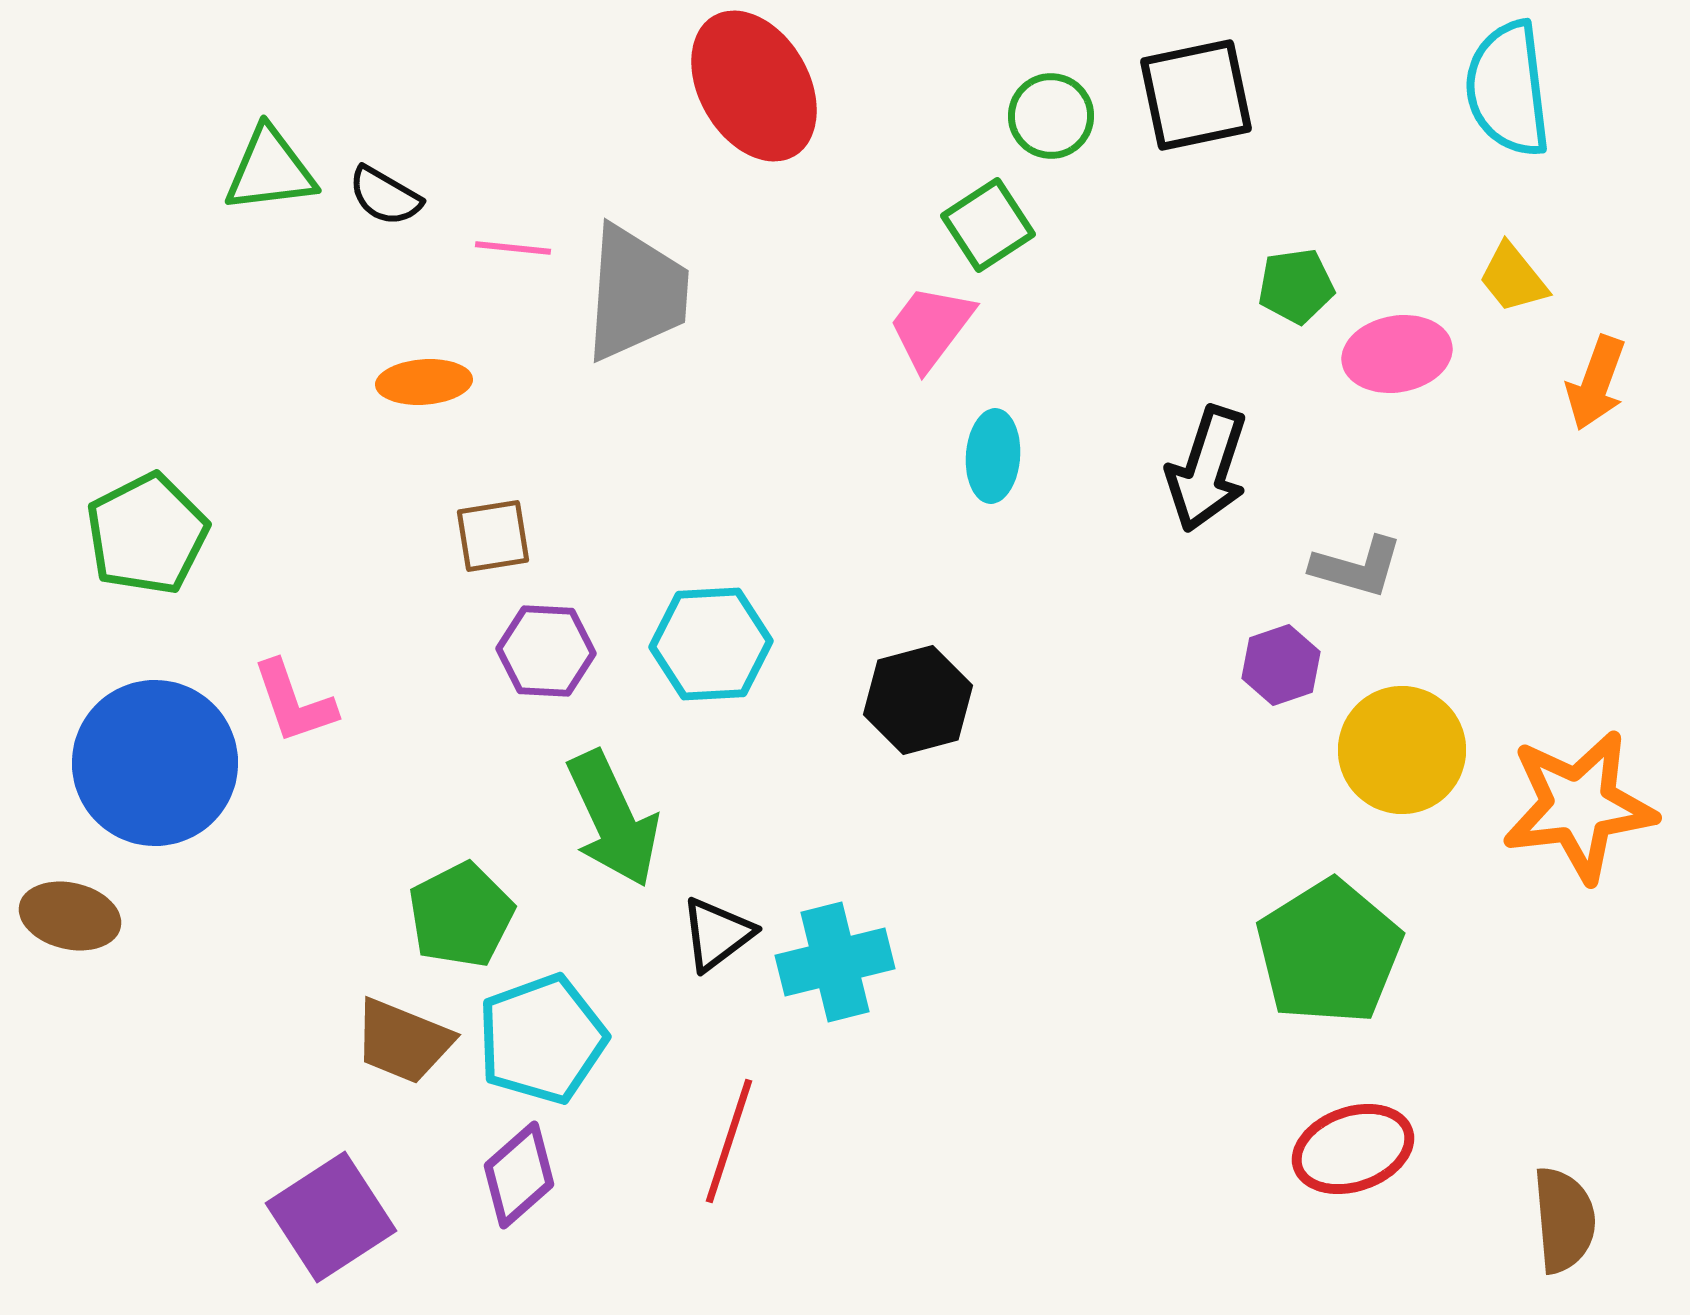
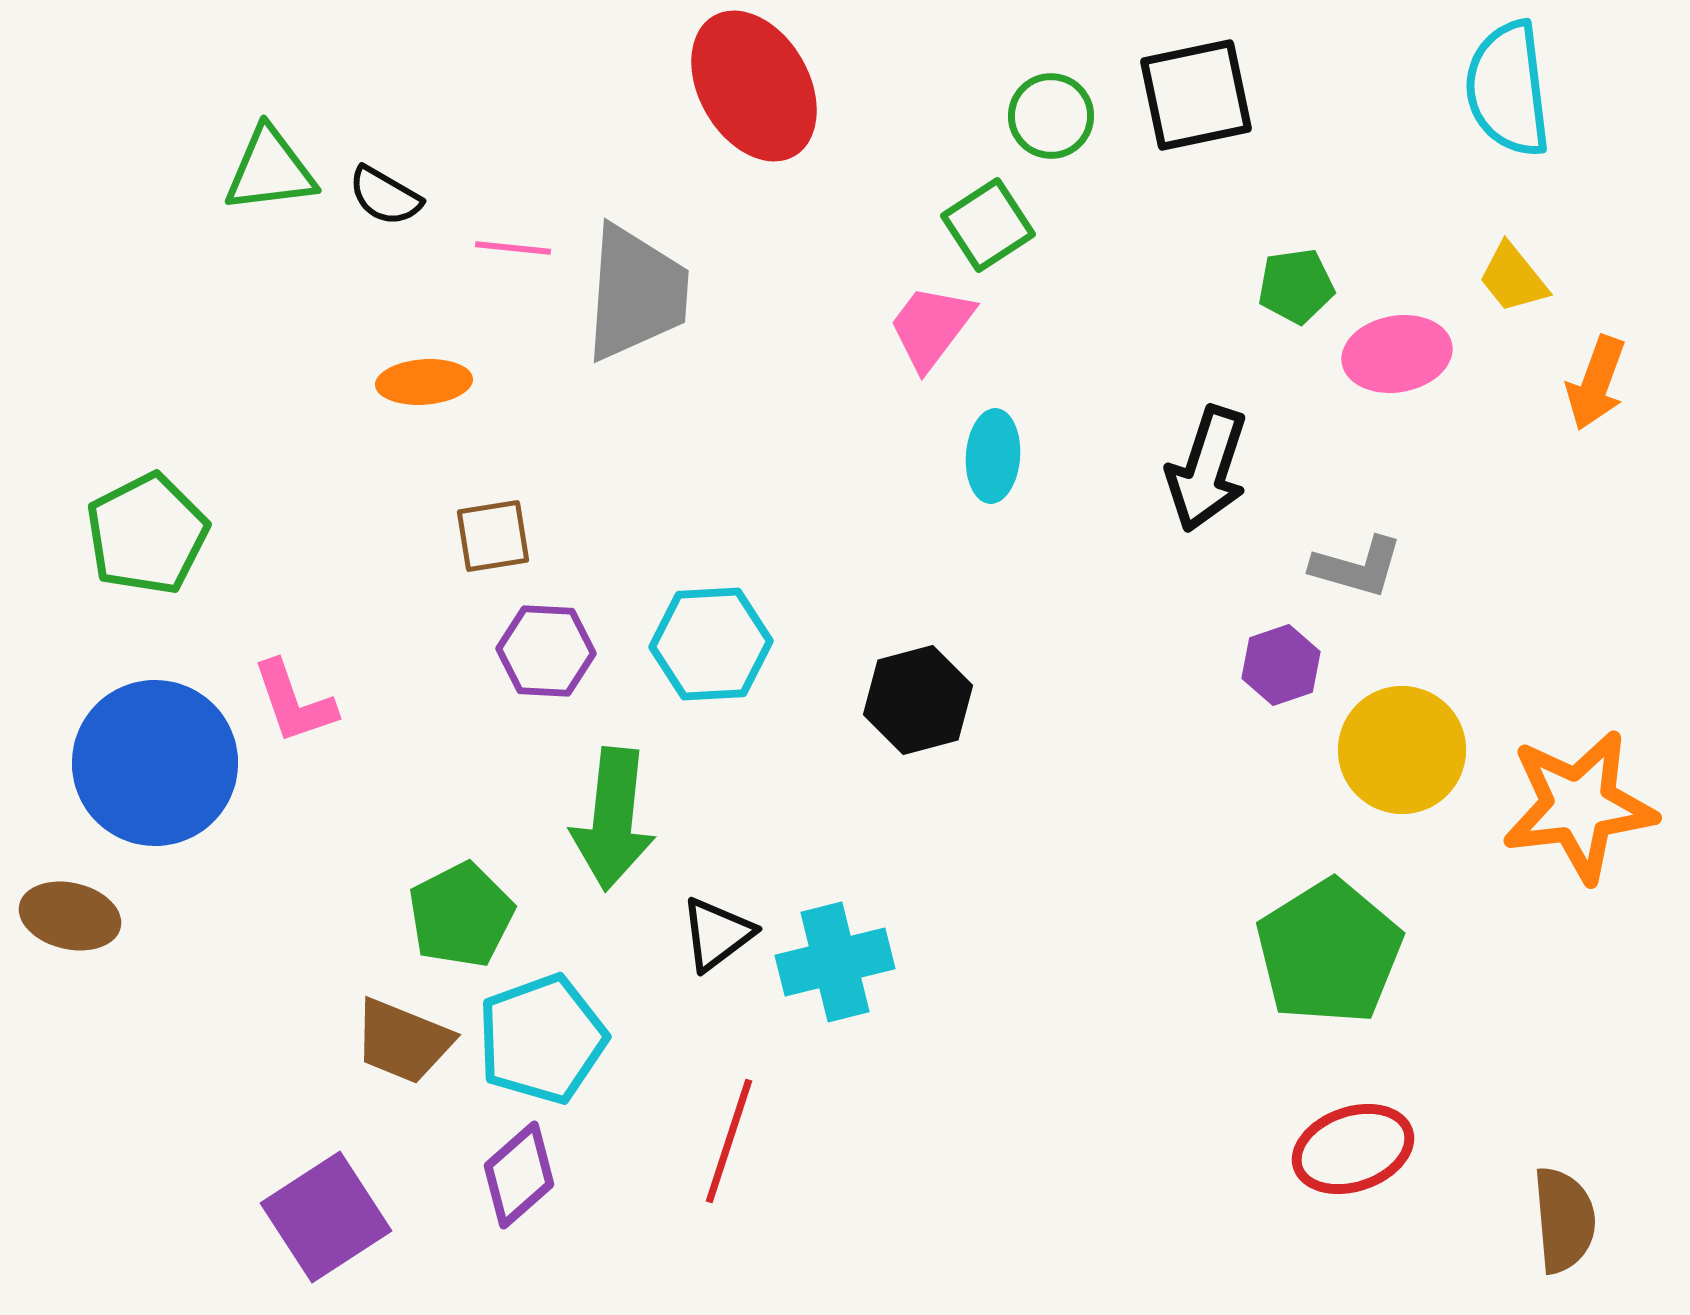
green arrow at (613, 819): rotated 31 degrees clockwise
purple square at (331, 1217): moved 5 px left
